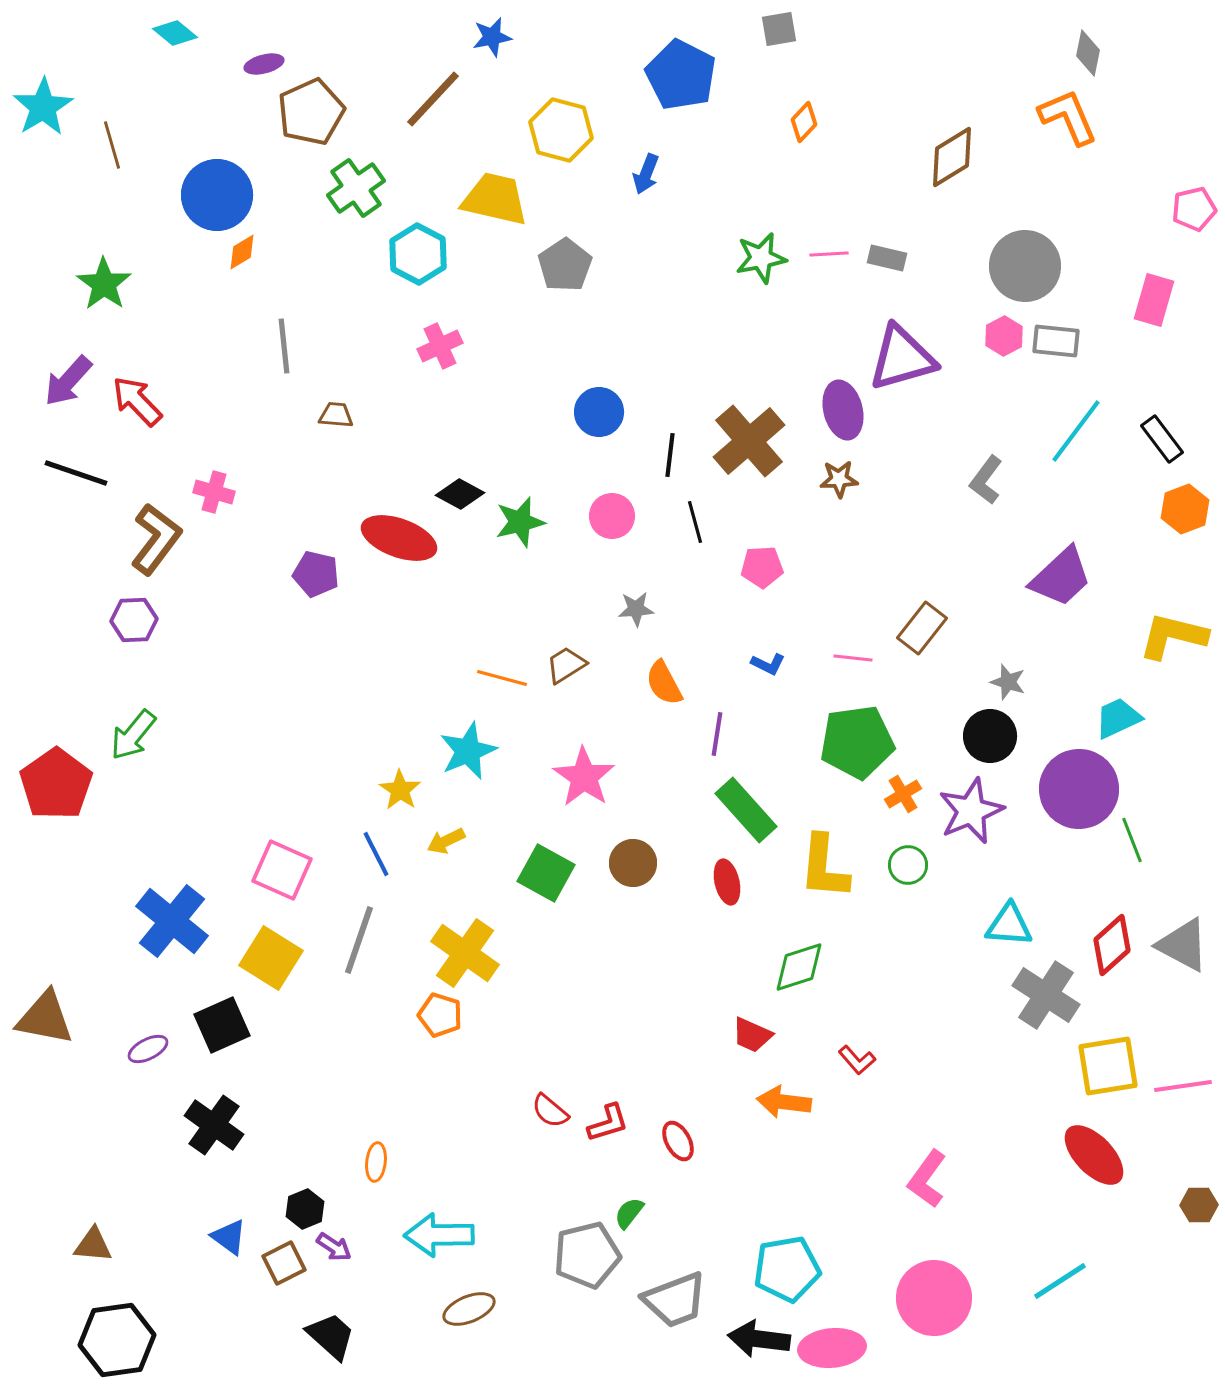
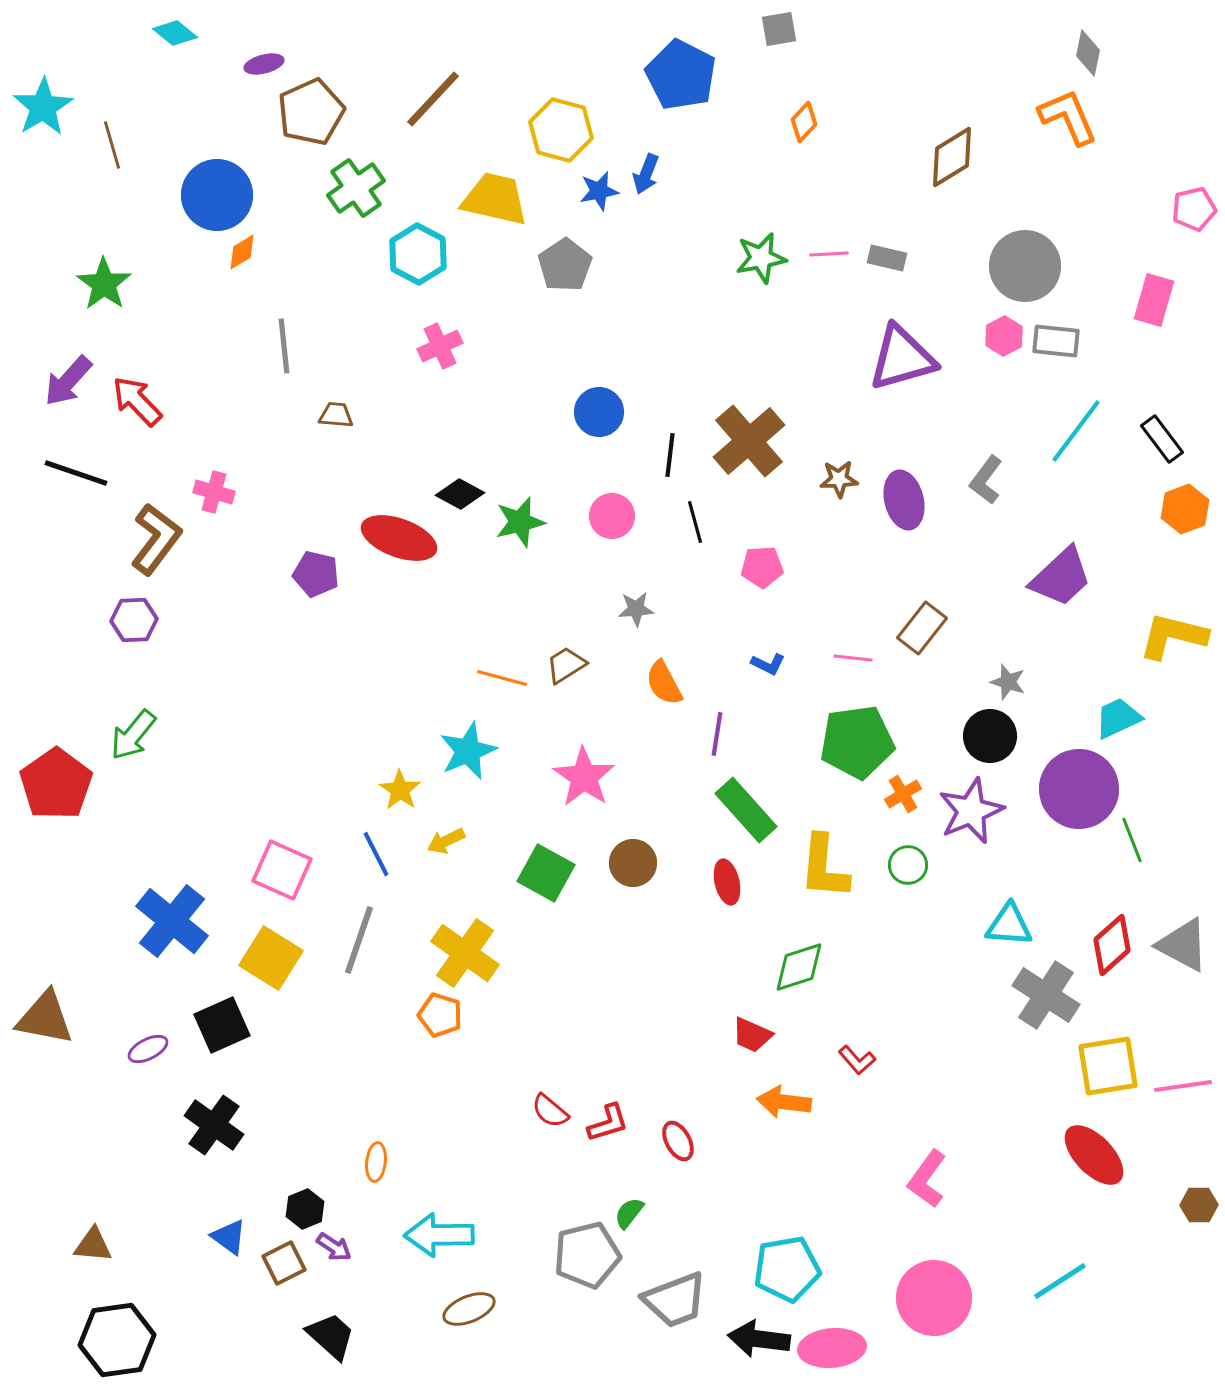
blue star at (492, 37): moved 107 px right, 154 px down
purple ellipse at (843, 410): moved 61 px right, 90 px down
